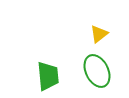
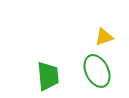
yellow triangle: moved 5 px right, 3 px down; rotated 18 degrees clockwise
